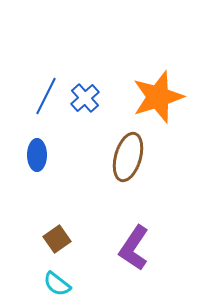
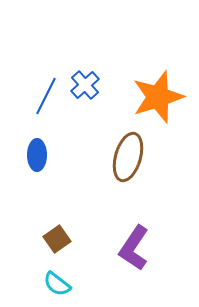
blue cross: moved 13 px up
